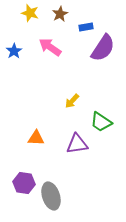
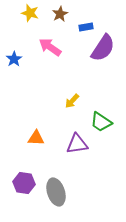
blue star: moved 8 px down
gray ellipse: moved 5 px right, 4 px up
